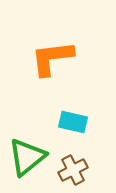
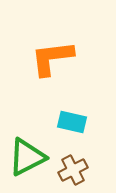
cyan rectangle: moved 1 px left
green triangle: rotated 12 degrees clockwise
